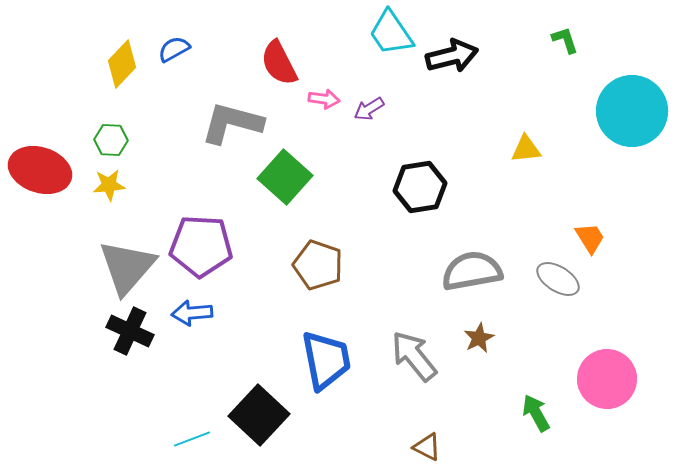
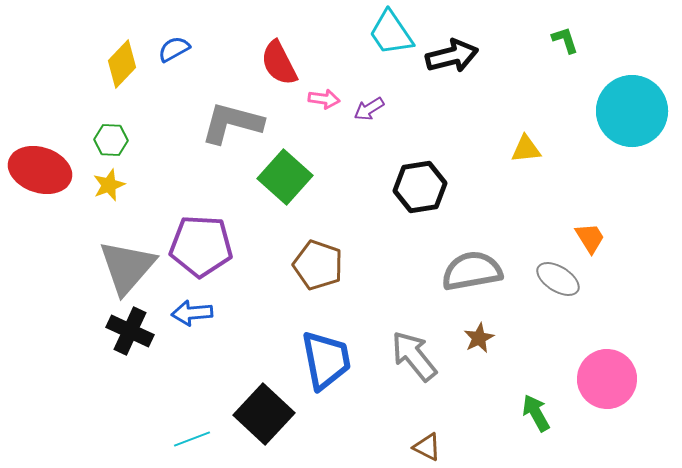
yellow star: rotated 16 degrees counterclockwise
black square: moved 5 px right, 1 px up
